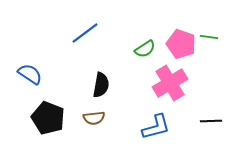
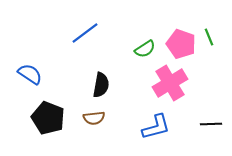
green line: rotated 60 degrees clockwise
black line: moved 3 px down
